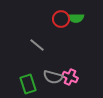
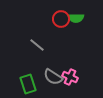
gray semicircle: rotated 18 degrees clockwise
